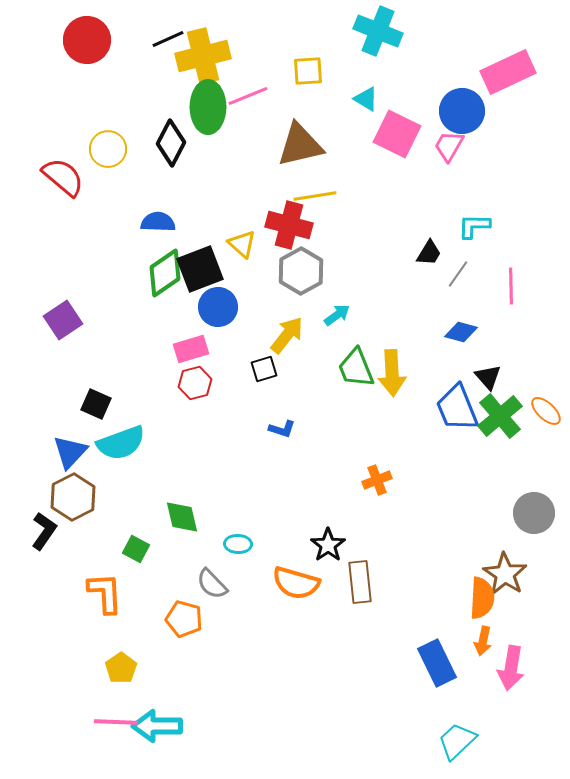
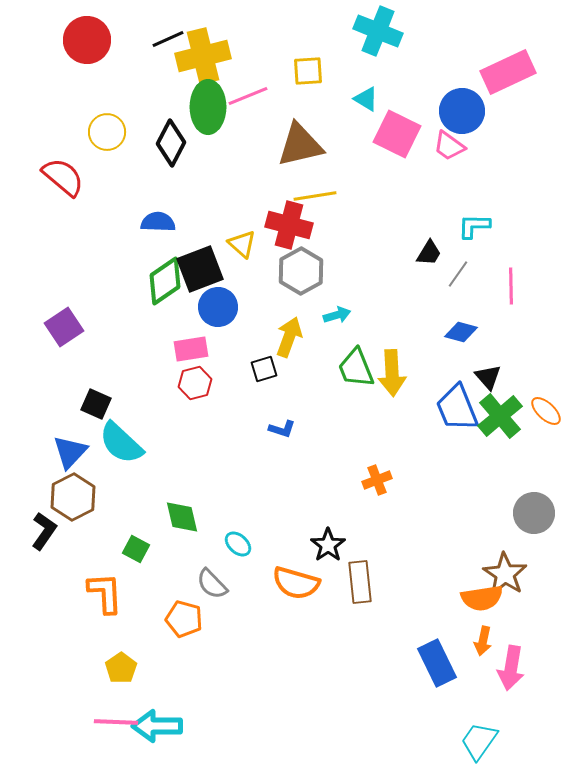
pink trapezoid at (449, 146): rotated 84 degrees counterclockwise
yellow circle at (108, 149): moved 1 px left, 17 px up
green diamond at (165, 273): moved 8 px down
cyan arrow at (337, 315): rotated 20 degrees clockwise
purple square at (63, 320): moved 1 px right, 7 px down
yellow arrow at (287, 335): moved 2 px right, 2 px down; rotated 18 degrees counterclockwise
pink rectangle at (191, 349): rotated 8 degrees clockwise
cyan semicircle at (121, 443): rotated 63 degrees clockwise
cyan ellipse at (238, 544): rotated 40 degrees clockwise
orange semicircle at (482, 598): rotated 78 degrees clockwise
cyan trapezoid at (457, 741): moved 22 px right; rotated 12 degrees counterclockwise
